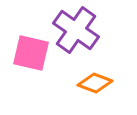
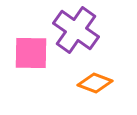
pink square: rotated 12 degrees counterclockwise
